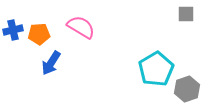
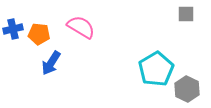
blue cross: moved 1 px up
orange pentagon: rotated 10 degrees clockwise
gray hexagon: rotated 15 degrees counterclockwise
